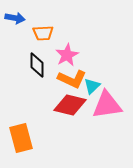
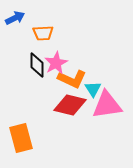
blue arrow: rotated 36 degrees counterclockwise
pink star: moved 11 px left, 8 px down
cyan triangle: moved 1 px right, 3 px down; rotated 18 degrees counterclockwise
